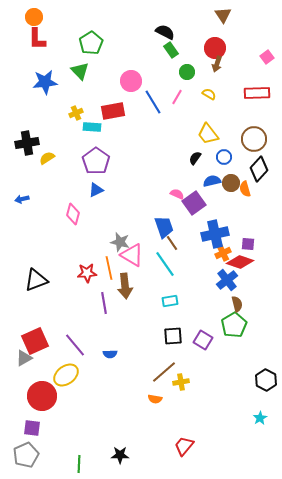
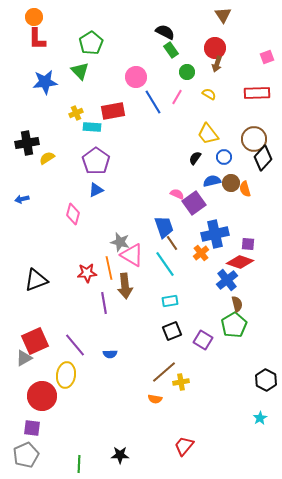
pink square at (267, 57): rotated 16 degrees clockwise
pink circle at (131, 81): moved 5 px right, 4 px up
black diamond at (259, 169): moved 4 px right, 11 px up
orange cross at (223, 253): moved 22 px left; rotated 14 degrees counterclockwise
black square at (173, 336): moved 1 px left, 5 px up; rotated 18 degrees counterclockwise
yellow ellipse at (66, 375): rotated 45 degrees counterclockwise
